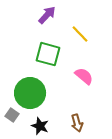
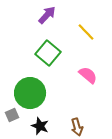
yellow line: moved 6 px right, 2 px up
green square: moved 1 px up; rotated 25 degrees clockwise
pink semicircle: moved 4 px right, 1 px up
gray square: rotated 32 degrees clockwise
brown arrow: moved 4 px down
